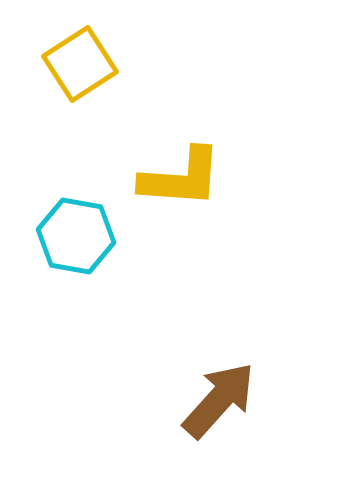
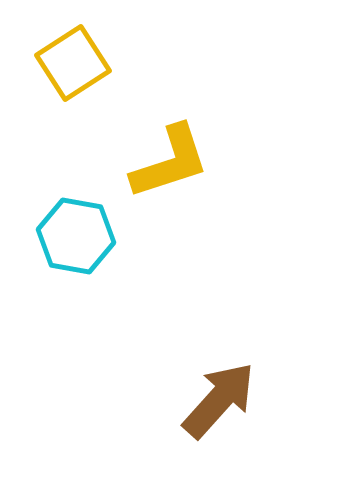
yellow square: moved 7 px left, 1 px up
yellow L-shape: moved 11 px left, 16 px up; rotated 22 degrees counterclockwise
